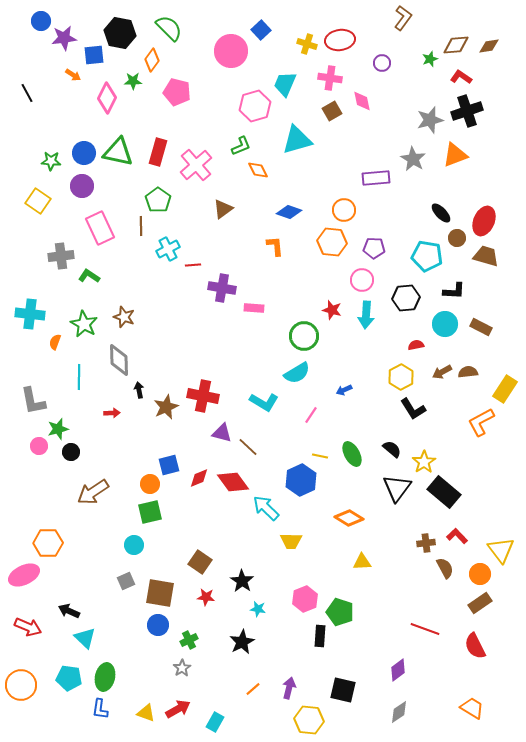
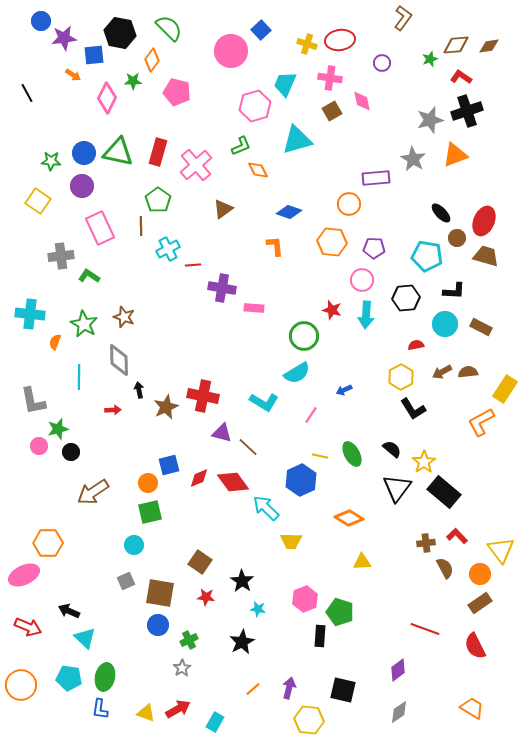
orange circle at (344, 210): moved 5 px right, 6 px up
red arrow at (112, 413): moved 1 px right, 3 px up
orange circle at (150, 484): moved 2 px left, 1 px up
